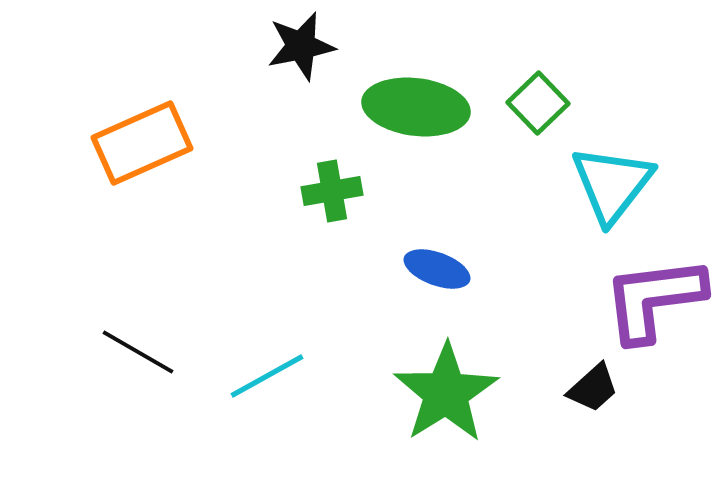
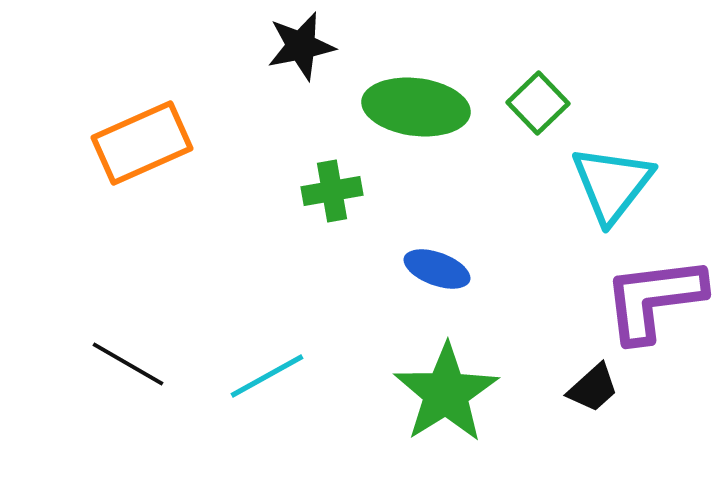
black line: moved 10 px left, 12 px down
